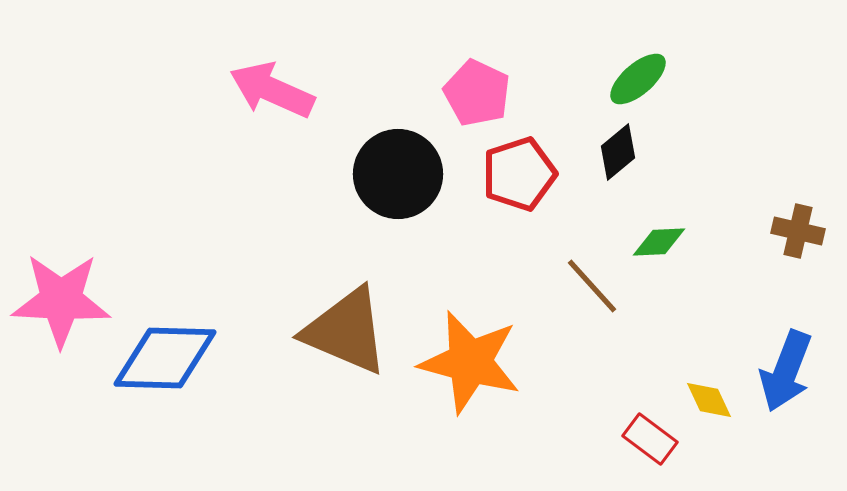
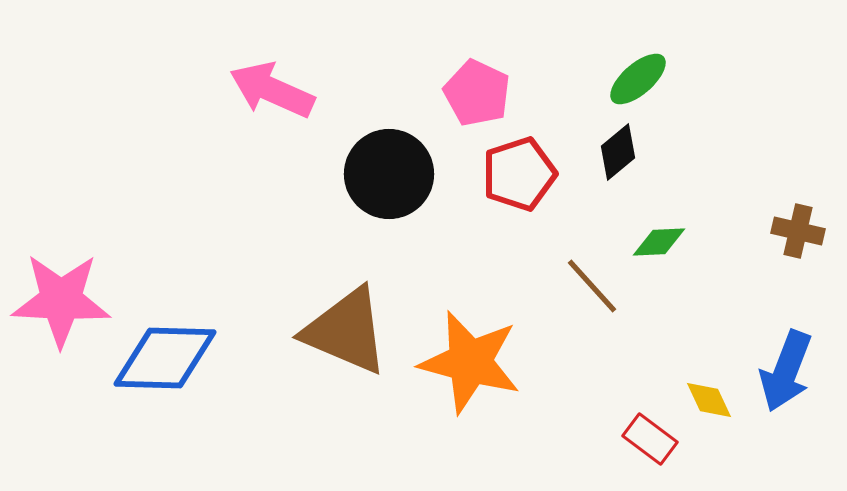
black circle: moved 9 px left
